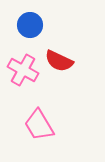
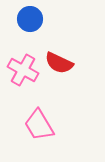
blue circle: moved 6 px up
red semicircle: moved 2 px down
